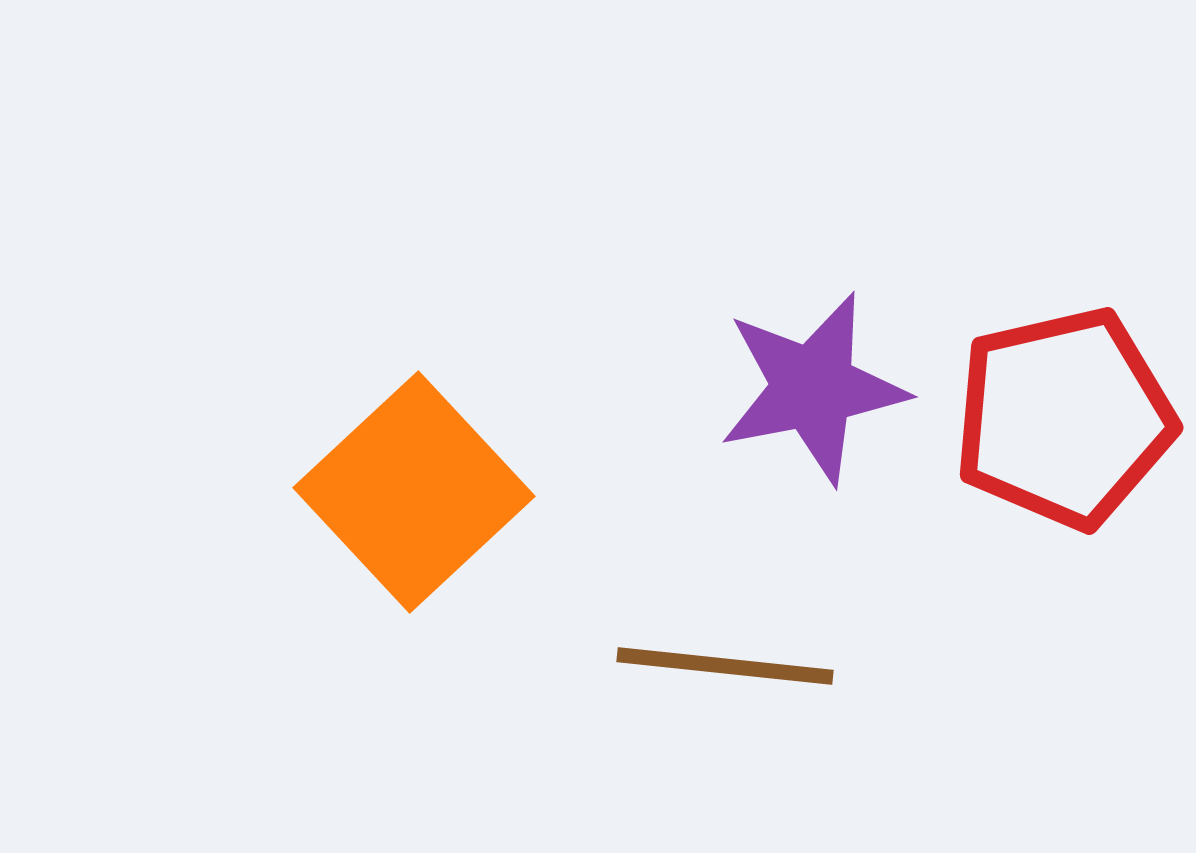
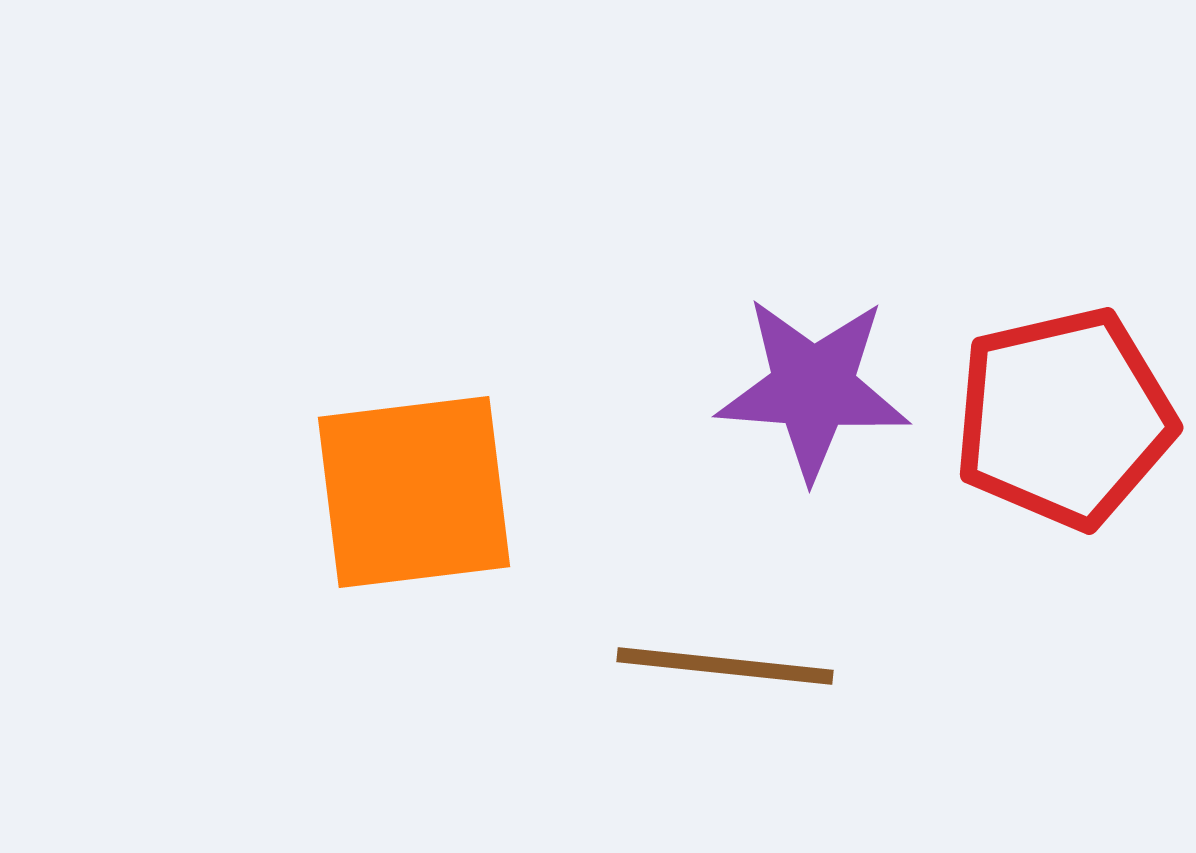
purple star: rotated 15 degrees clockwise
orange square: rotated 36 degrees clockwise
